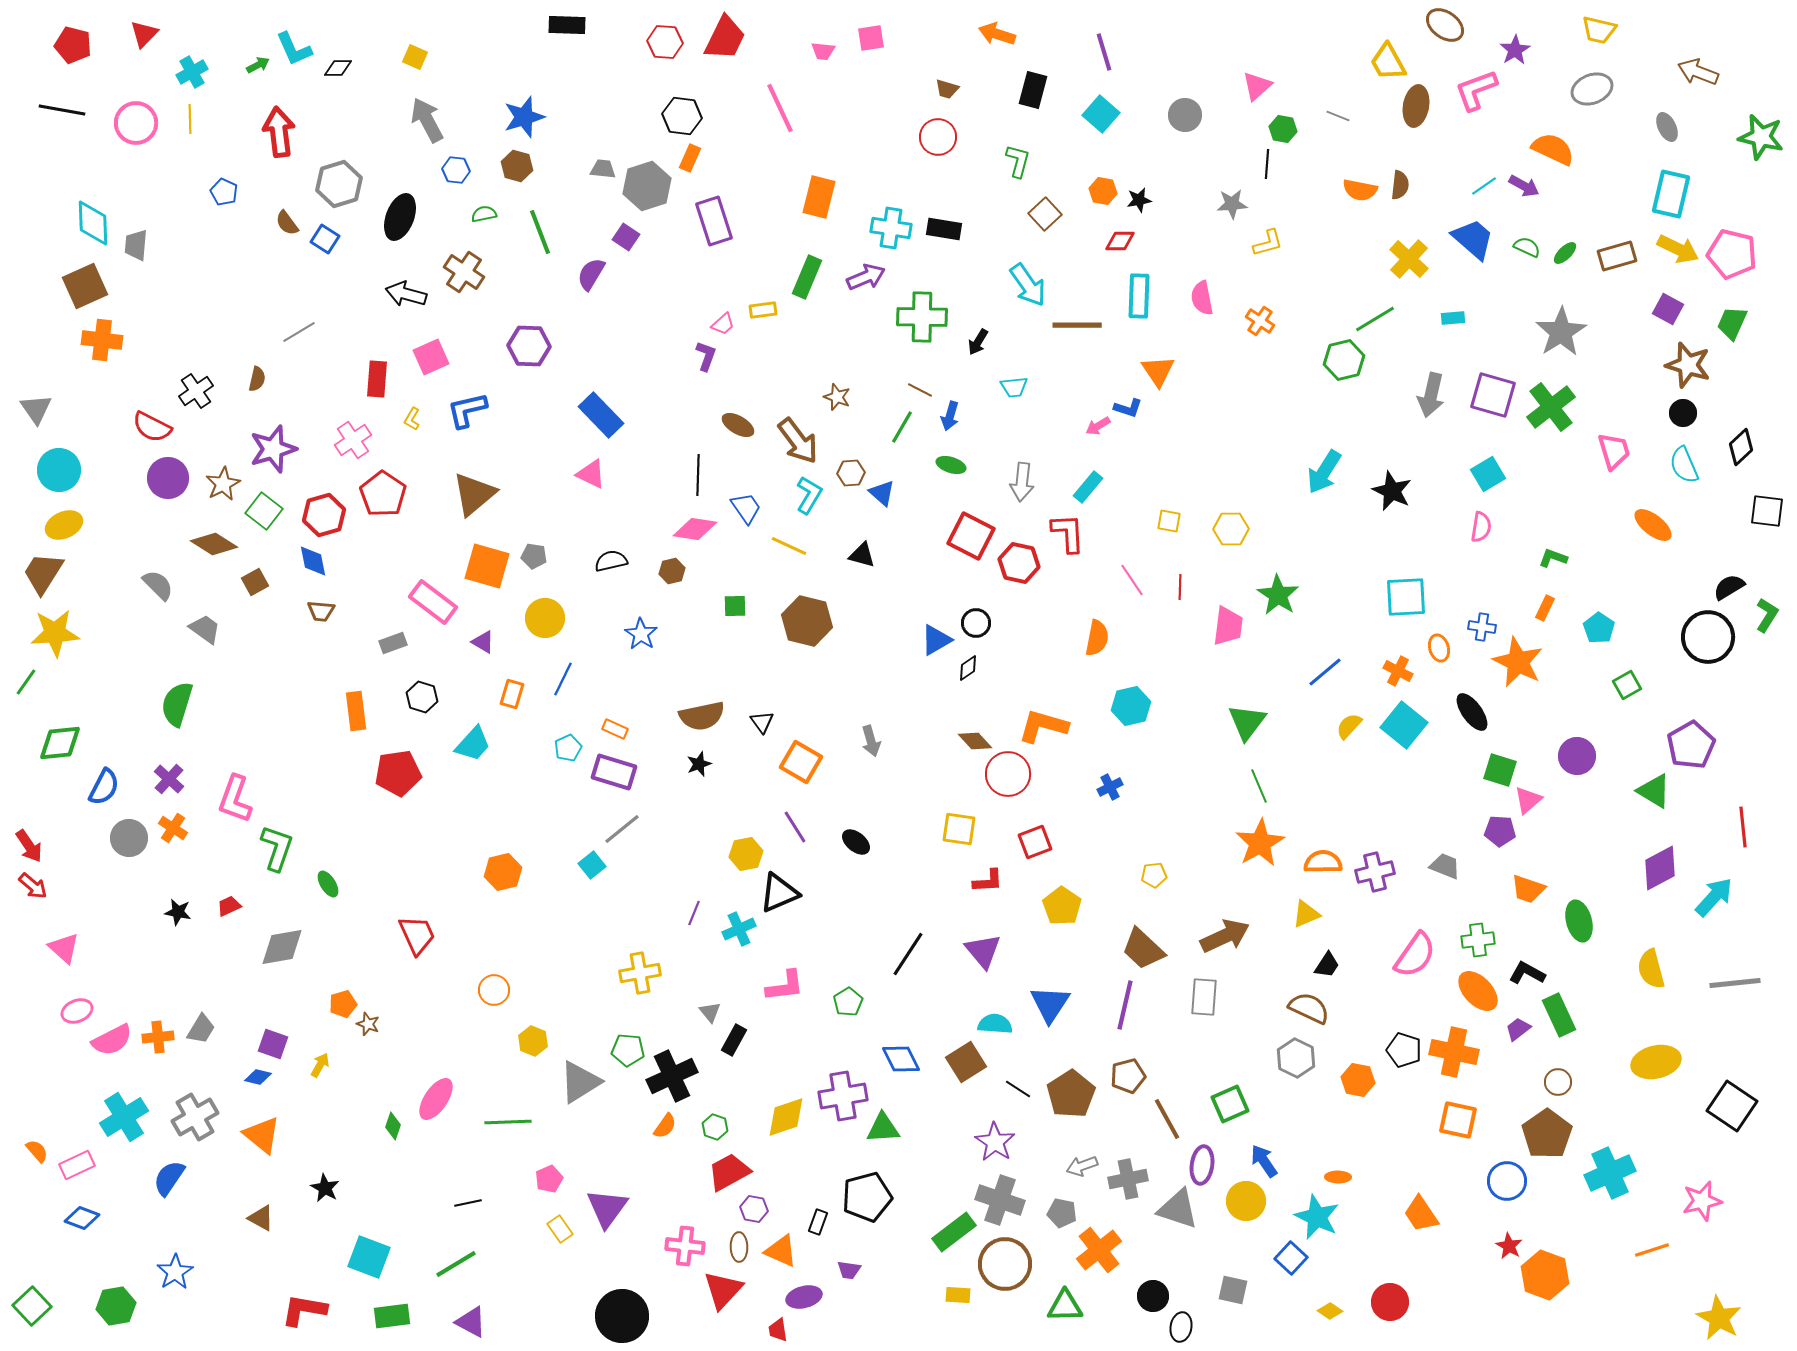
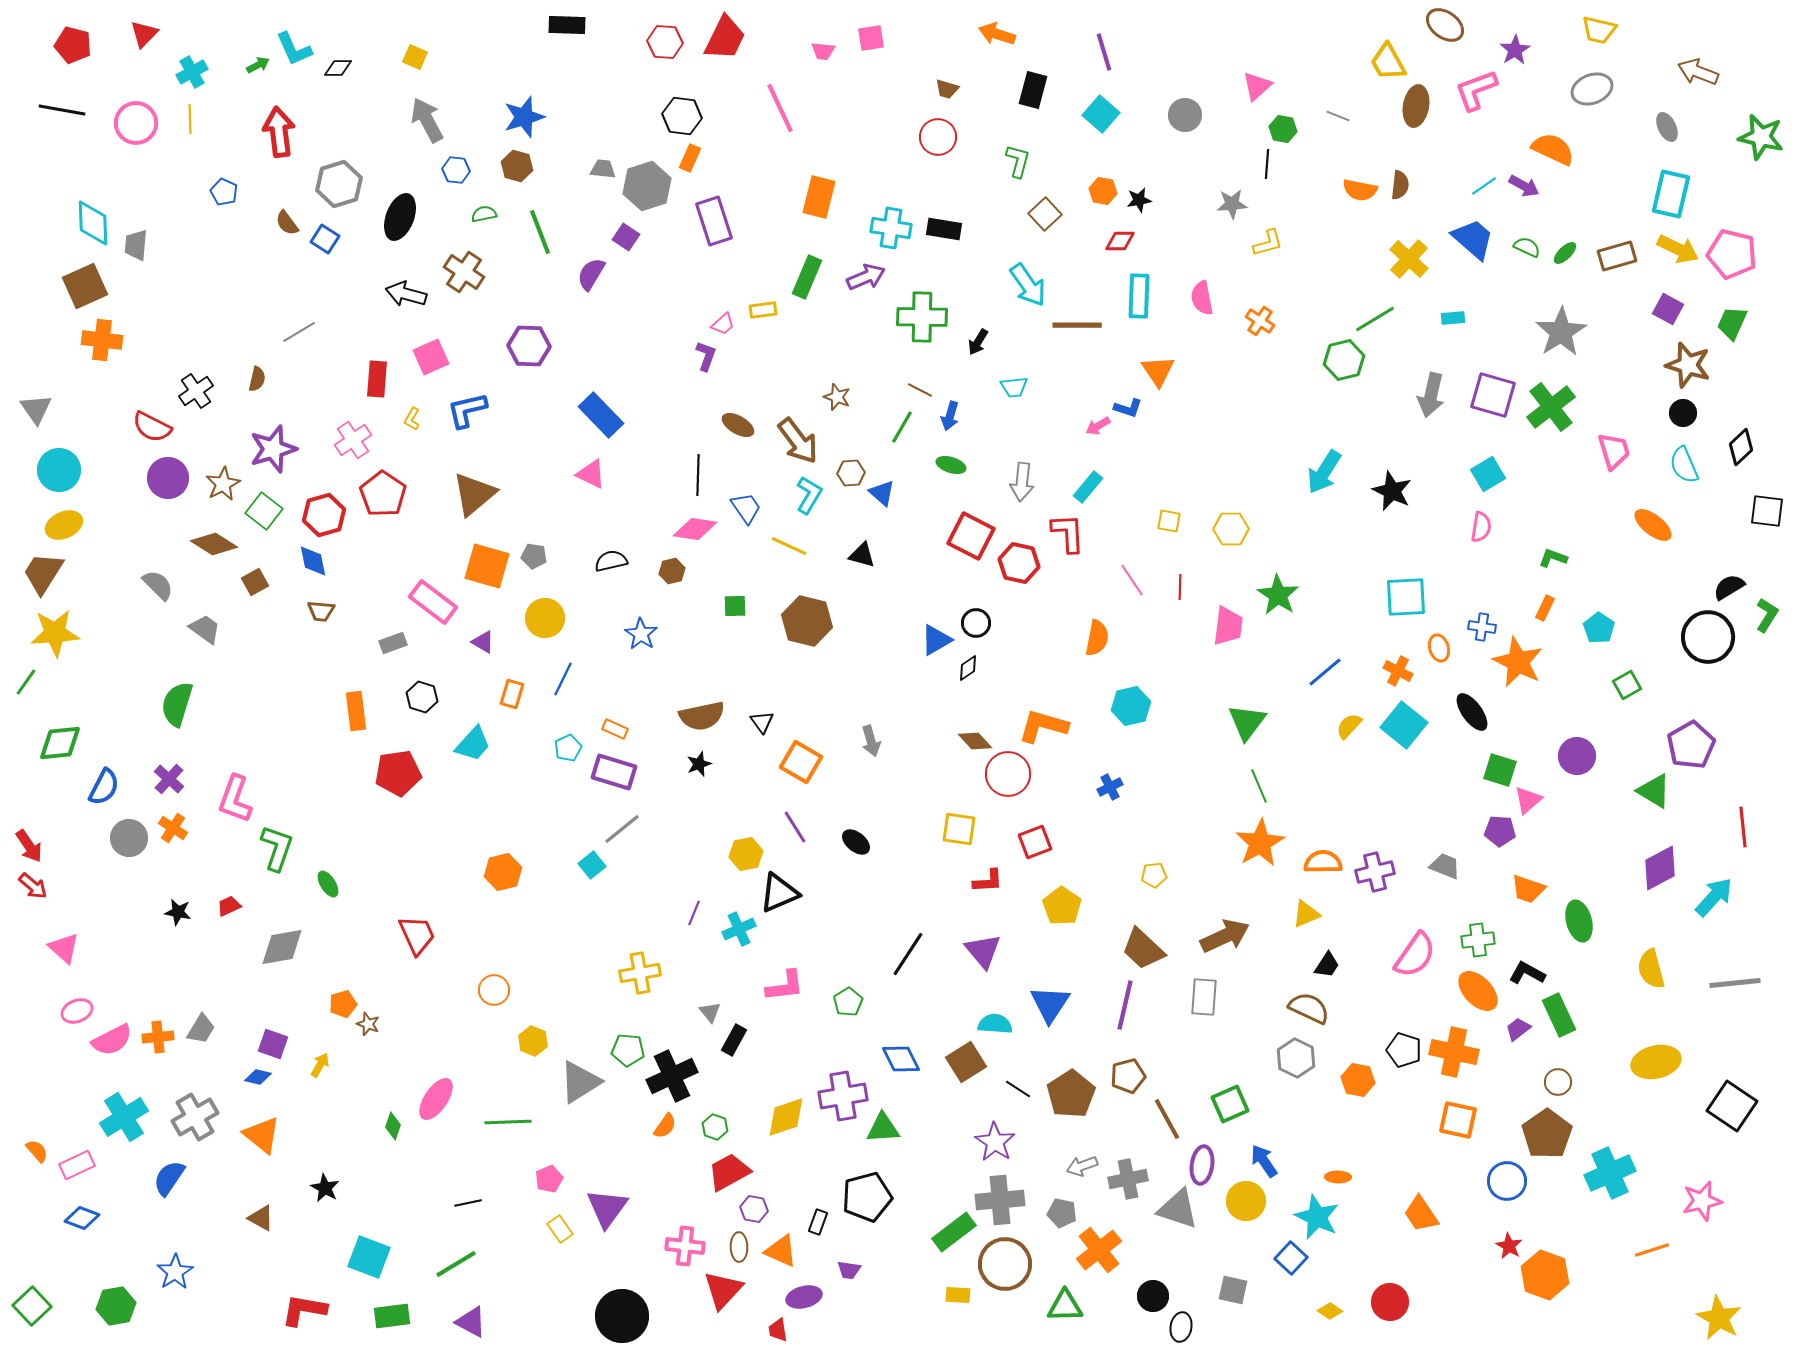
gray cross at (1000, 1200): rotated 24 degrees counterclockwise
